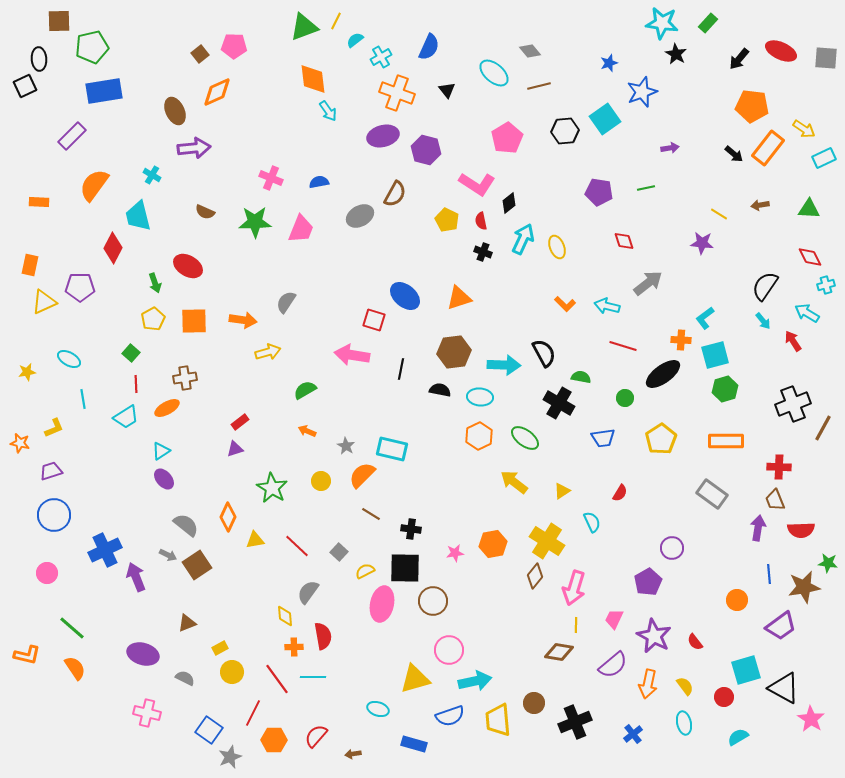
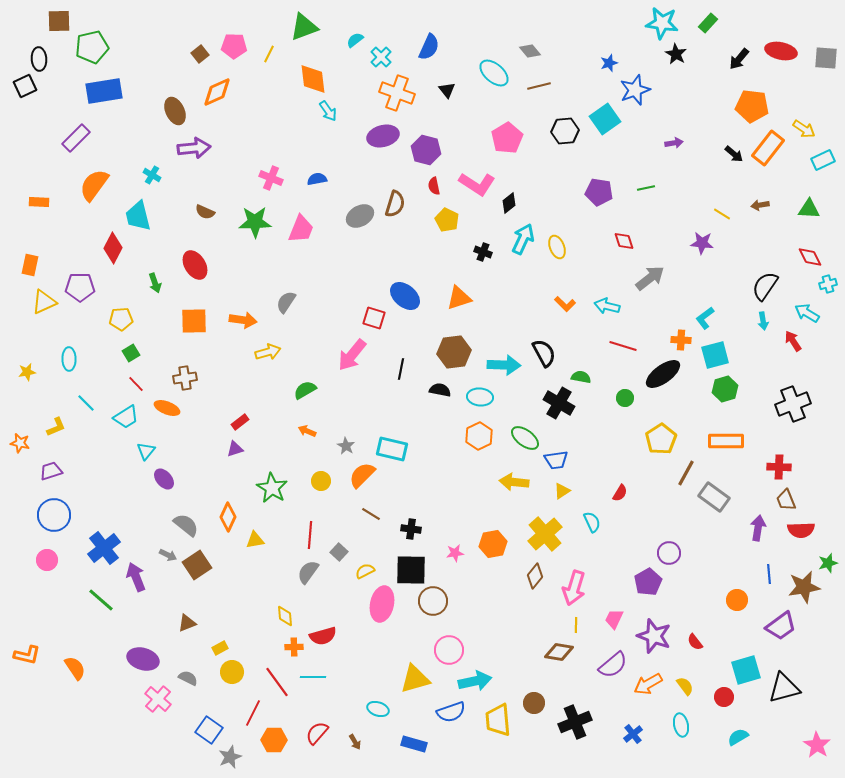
yellow line at (336, 21): moved 67 px left, 33 px down
red ellipse at (781, 51): rotated 12 degrees counterclockwise
cyan cross at (381, 57): rotated 15 degrees counterclockwise
blue star at (642, 92): moved 7 px left, 2 px up
purple rectangle at (72, 136): moved 4 px right, 2 px down
purple arrow at (670, 148): moved 4 px right, 5 px up
cyan rectangle at (824, 158): moved 1 px left, 2 px down
blue semicircle at (319, 182): moved 2 px left, 3 px up
brown semicircle at (395, 194): moved 10 px down; rotated 12 degrees counterclockwise
yellow line at (719, 214): moved 3 px right
red semicircle at (481, 221): moved 47 px left, 35 px up
red ellipse at (188, 266): moved 7 px right, 1 px up; rotated 28 degrees clockwise
gray arrow at (648, 283): moved 2 px right, 5 px up
cyan cross at (826, 285): moved 2 px right, 1 px up
yellow pentagon at (153, 319): moved 32 px left; rotated 25 degrees clockwise
red square at (374, 320): moved 2 px up
cyan arrow at (763, 321): rotated 30 degrees clockwise
green square at (131, 353): rotated 18 degrees clockwise
pink arrow at (352, 355): rotated 60 degrees counterclockwise
cyan ellipse at (69, 359): rotated 60 degrees clockwise
red line at (136, 384): rotated 42 degrees counterclockwise
cyan line at (83, 399): moved 3 px right, 4 px down; rotated 36 degrees counterclockwise
orange ellipse at (167, 408): rotated 50 degrees clockwise
yellow L-shape at (54, 428): moved 2 px right, 1 px up
brown line at (823, 428): moved 137 px left, 45 px down
blue trapezoid at (603, 438): moved 47 px left, 22 px down
cyan triangle at (161, 451): moved 15 px left; rotated 18 degrees counterclockwise
yellow arrow at (514, 482): rotated 32 degrees counterclockwise
gray rectangle at (712, 494): moved 2 px right, 3 px down
brown trapezoid at (775, 500): moved 11 px right
yellow cross at (547, 541): moved 2 px left, 7 px up; rotated 16 degrees clockwise
red line at (297, 546): moved 13 px right, 11 px up; rotated 52 degrees clockwise
purple circle at (672, 548): moved 3 px left, 5 px down
blue cross at (105, 550): moved 1 px left, 2 px up; rotated 12 degrees counterclockwise
green star at (828, 563): rotated 24 degrees counterclockwise
black square at (405, 568): moved 6 px right, 2 px down
pink circle at (47, 573): moved 13 px up
gray semicircle at (308, 592): moved 20 px up
green line at (72, 628): moved 29 px right, 28 px up
red semicircle at (323, 636): rotated 84 degrees clockwise
purple star at (654, 636): rotated 8 degrees counterclockwise
purple ellipse at (143, 654): moved 5 px down
gray semicircle at (185, 678): moved 3 px right
red line at (277, 679): moved 3 px down
orange arrow at (648, 684): rotated 48 degrees clockwise
black triangle at (784, 688): rotated 44 degrees counterclockwise
pink cross at (147, 713): moved 11 px right, 14 px up; rotated 28 degrees clockwise
blue semicircle at (450, 716): moved 1 px right, 4 px up
pink star at (811, 719): moved 6 px right, 26 px down
cyan ellipse at (684, 723): moved 3 px left, 2 px down
red semicircle at (316, 736): moved 1 px right, 3 px up
brown arrow at (353, 754): moved 2 px right, 12 px up; rotated 112 degrees counterclockwise
